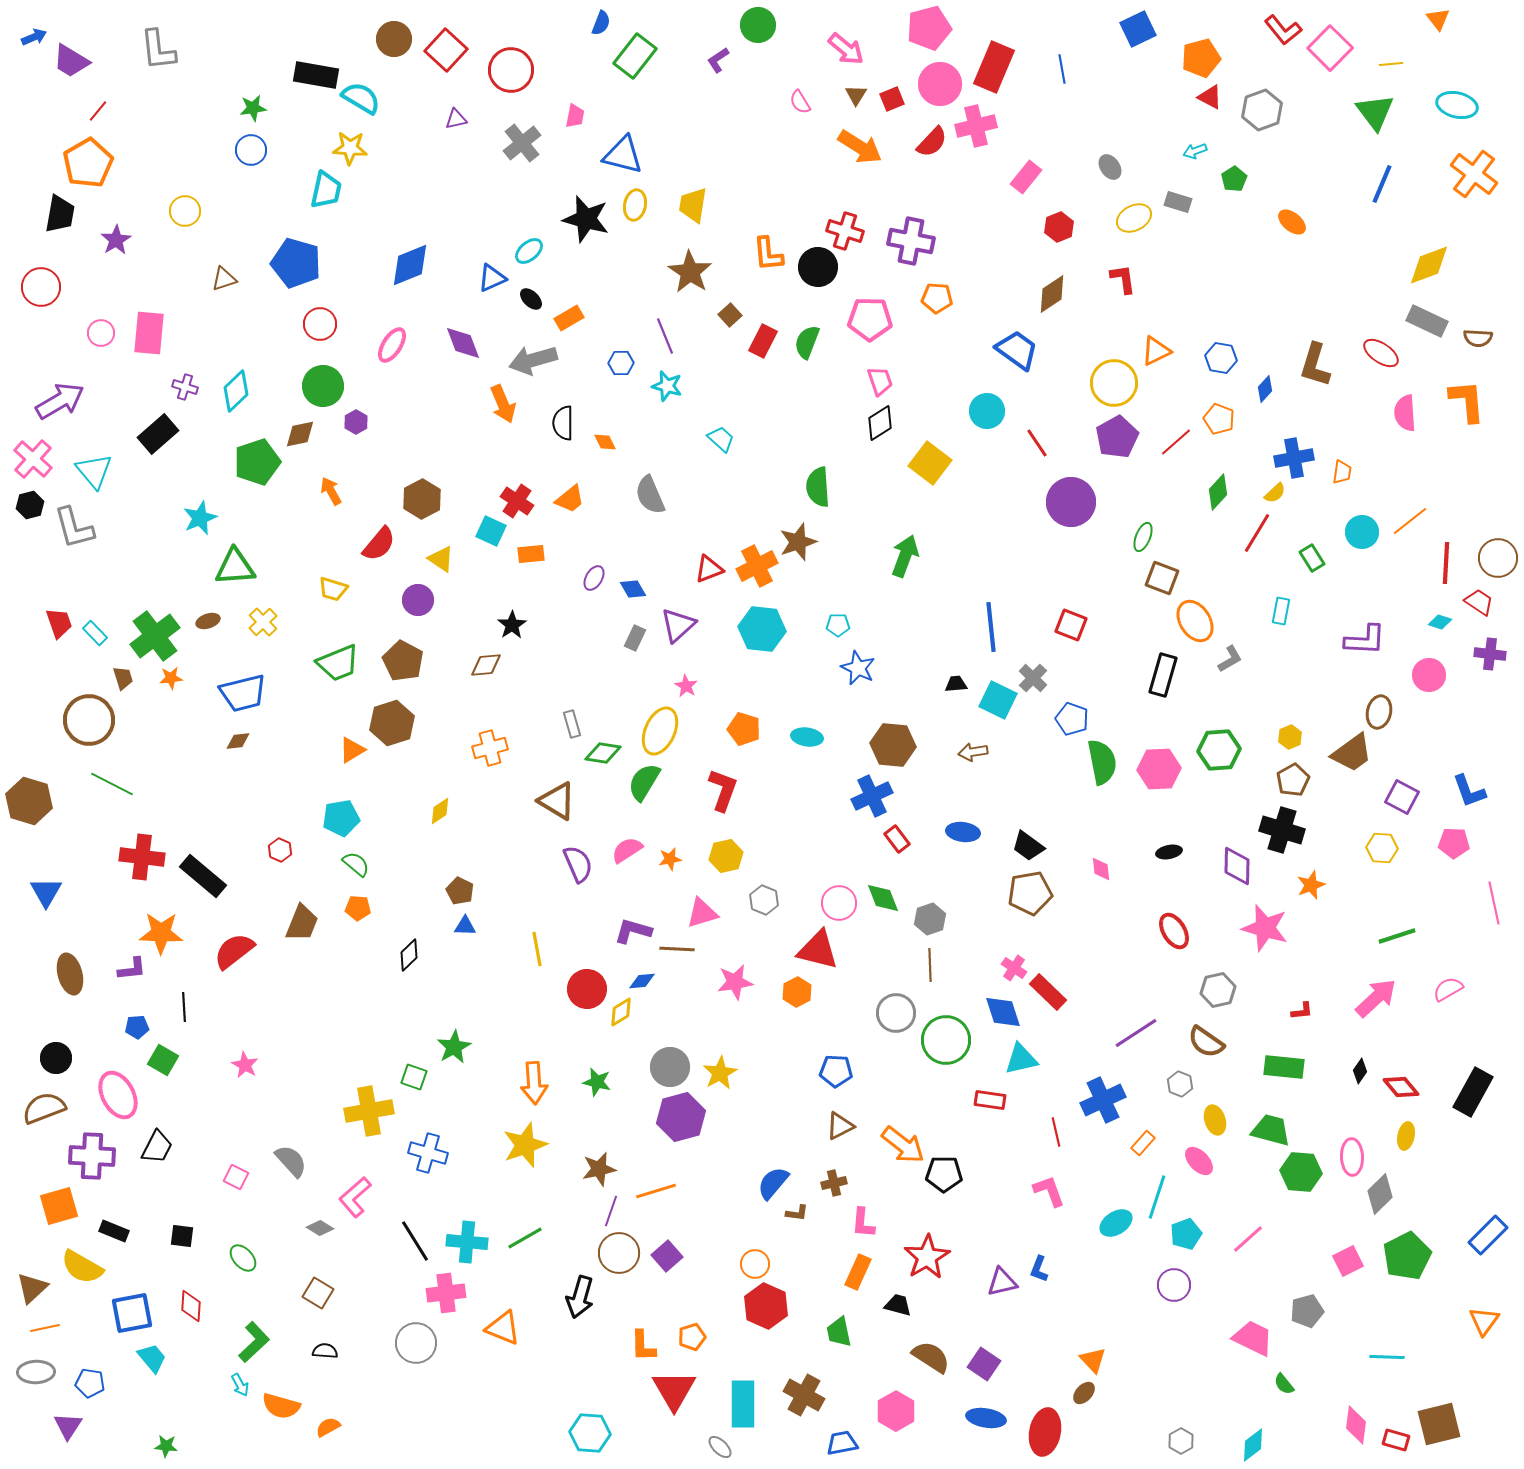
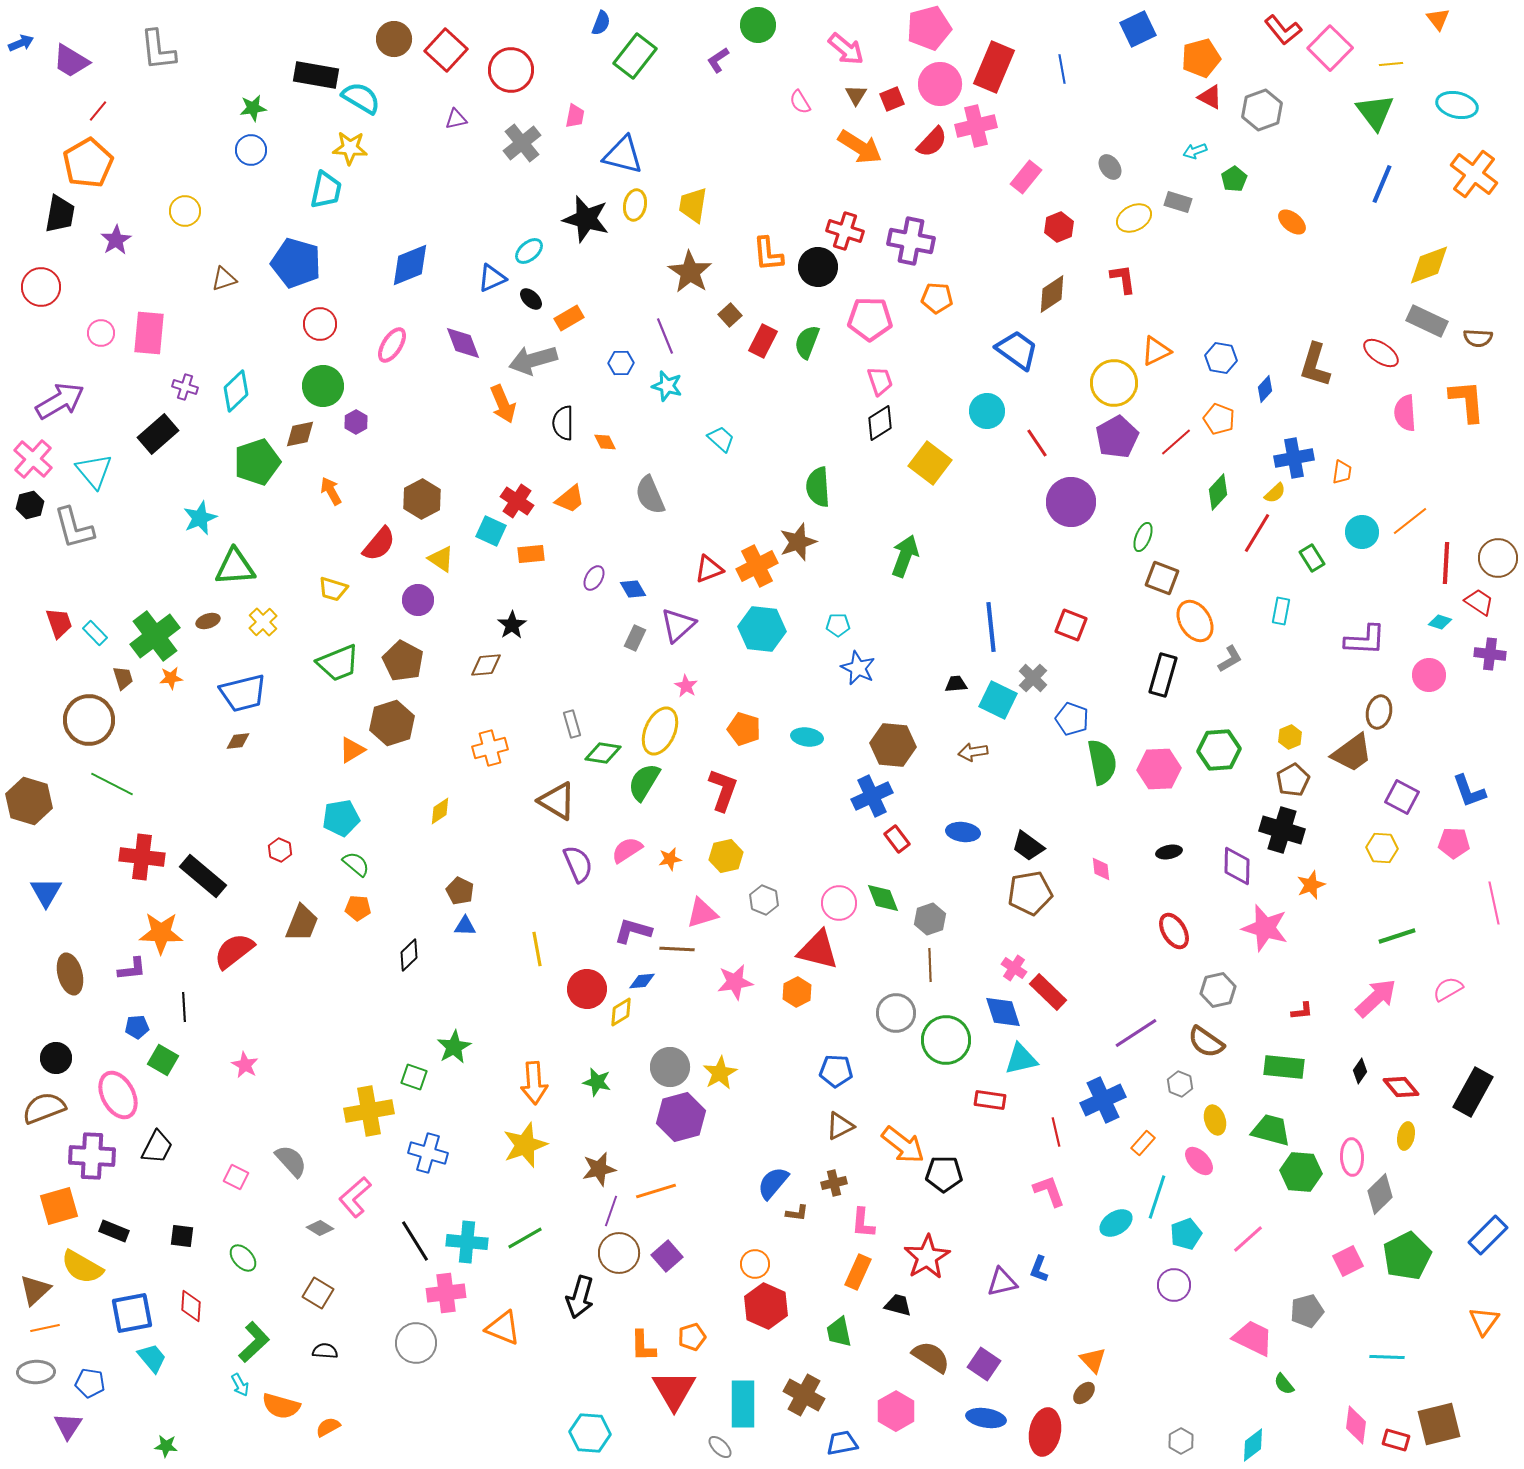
blue arrow at (34, 37): moved 13 px left, 6 px down
brown triangle at (32, 1288): moved 3 px right, 2 px down
